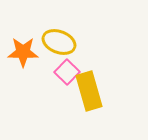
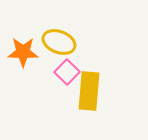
yellow rectangle: rotated 21 degrees clockwise
